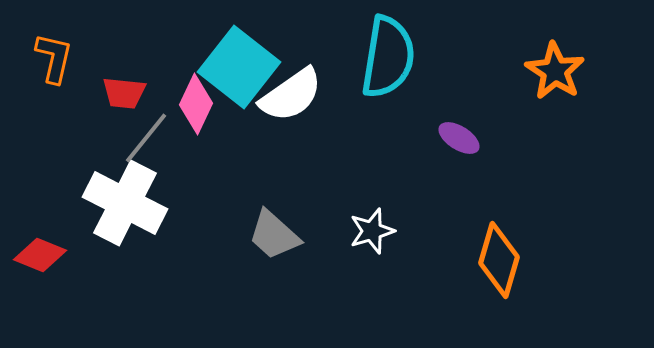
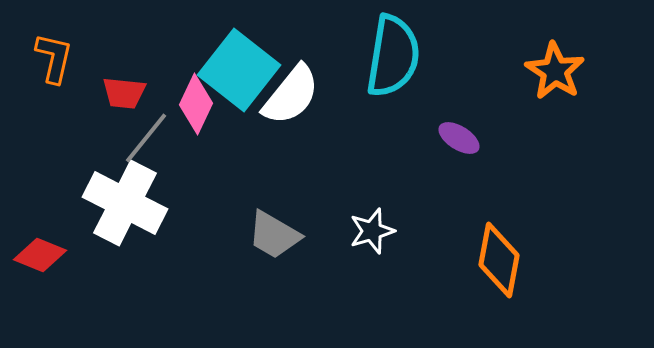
cyan semicircle: moved 5 px right, 1 px up
cyan square: moved 3 px down
white semicircle: rotated 16 degrees counterclockwise
gray trapezoid: rotated 12 degrees counterclockwise
orange diamond: rotated 6 degrees counterclockwise
